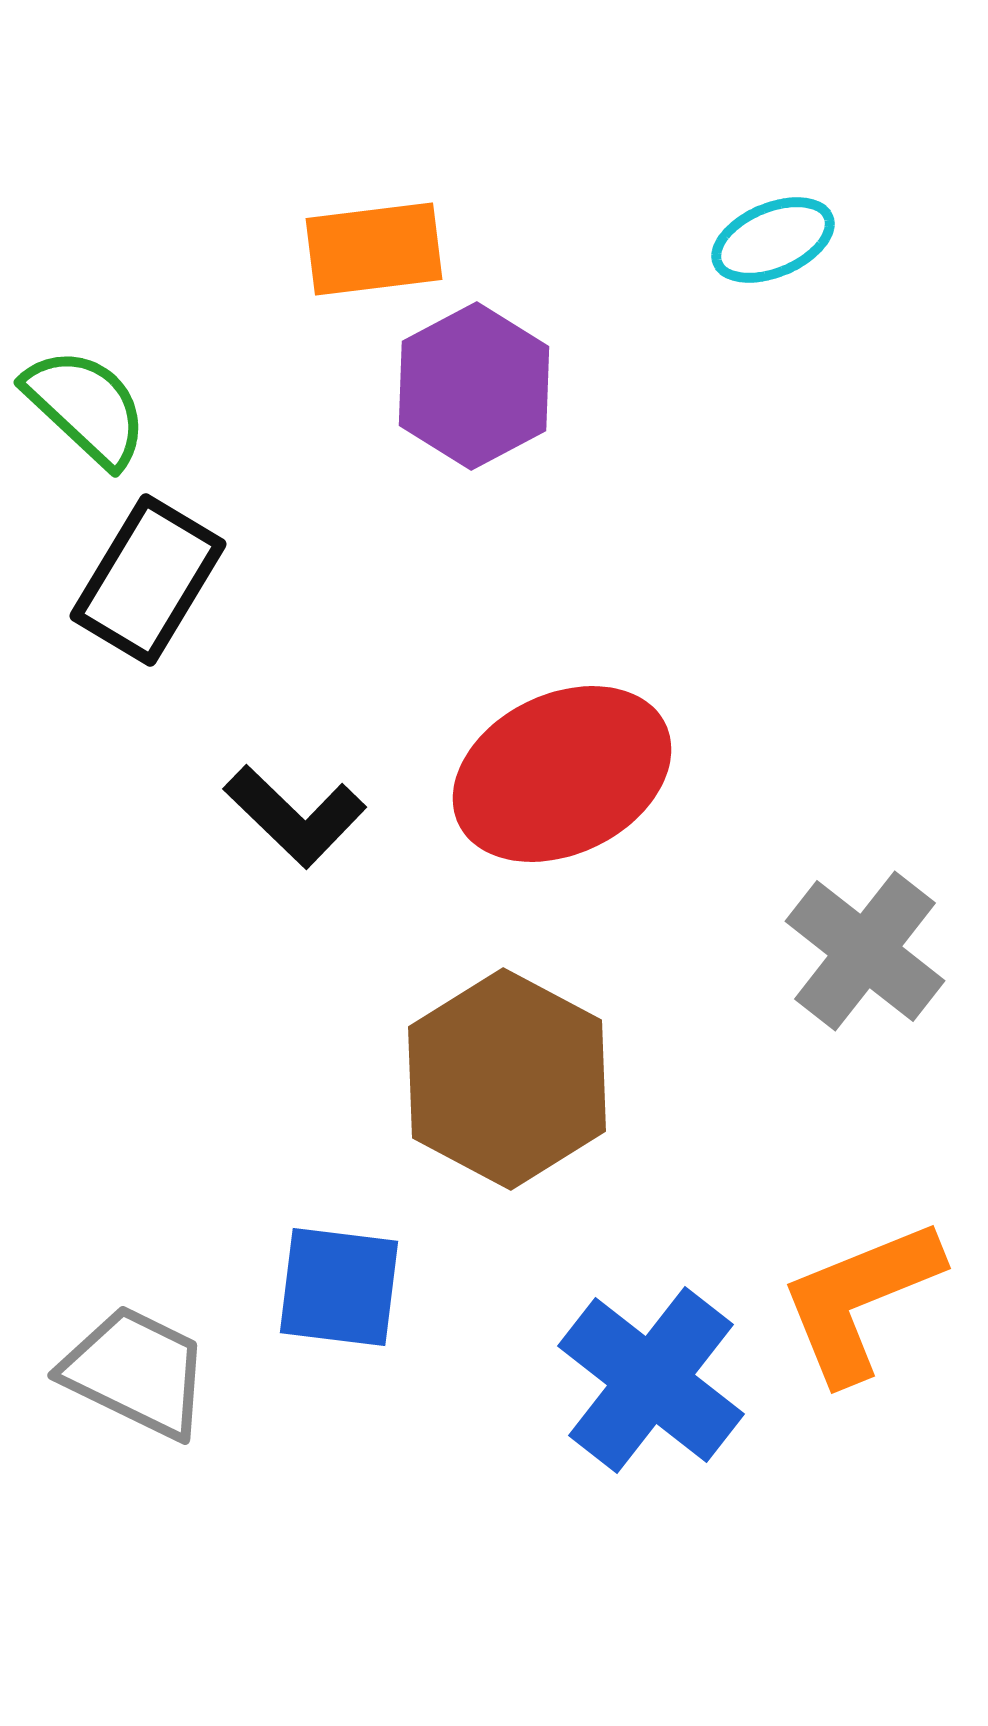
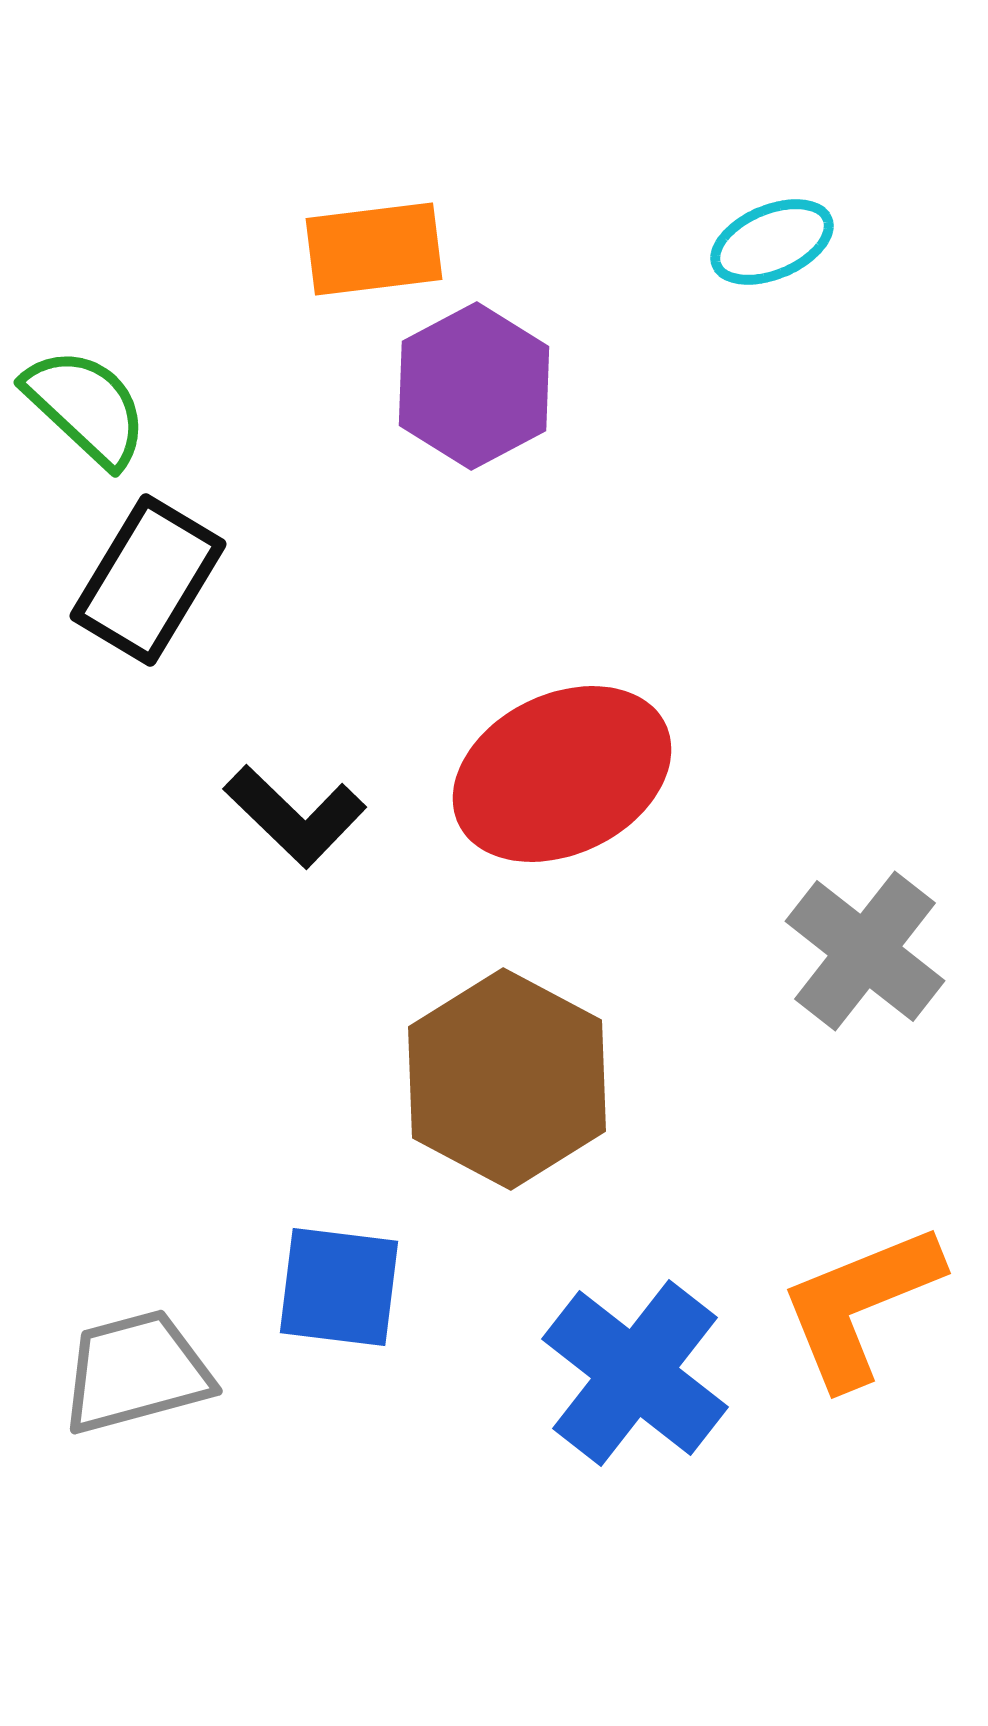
cyan ellipse: moved 1 px left, 2 px down
orange L-shape: moved 5 px down
gray trapezoid: rotated 41 degrees counterclockwise
blue cross: moved 16 px left, 7 px up
